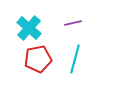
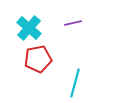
cyan line: moved 24 px down
